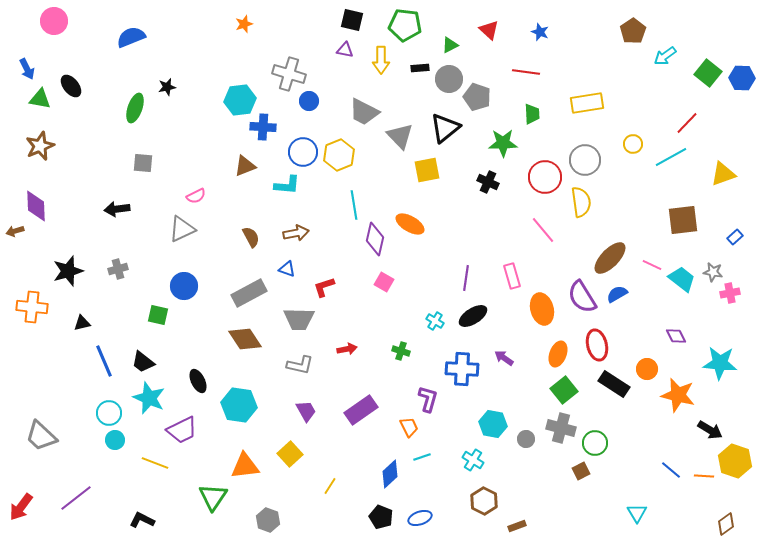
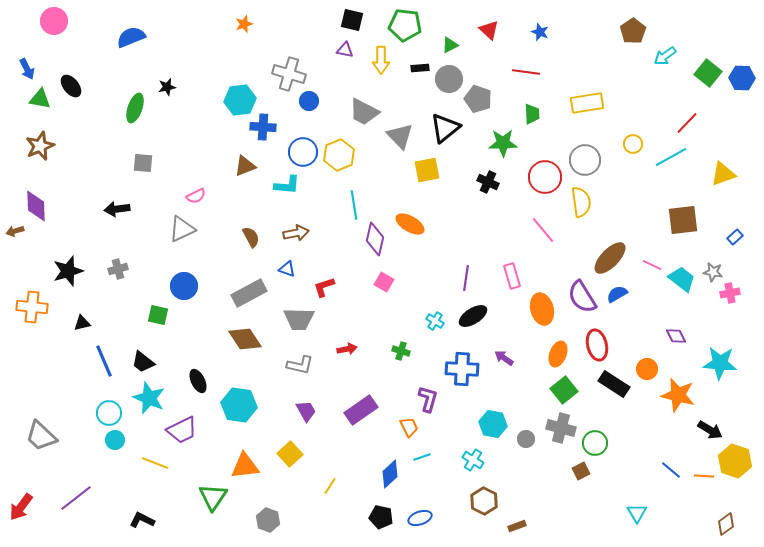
gray pentagon at (477, 97): moved 1 px right, 2 px down
black pentagon at (381, 517): rotated 10 degrees counterclockwise
